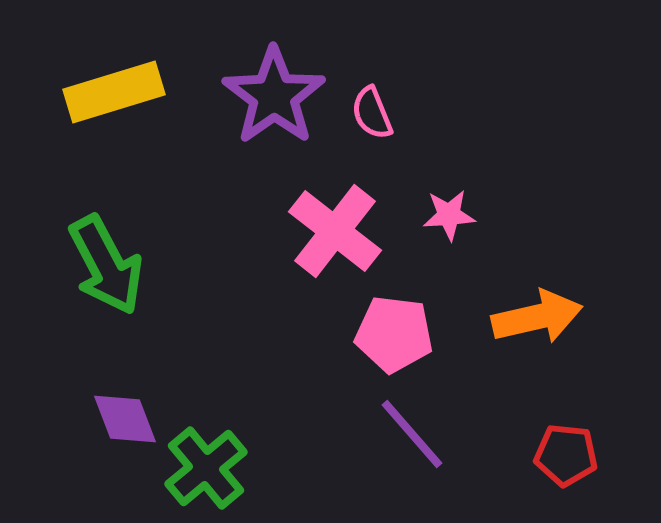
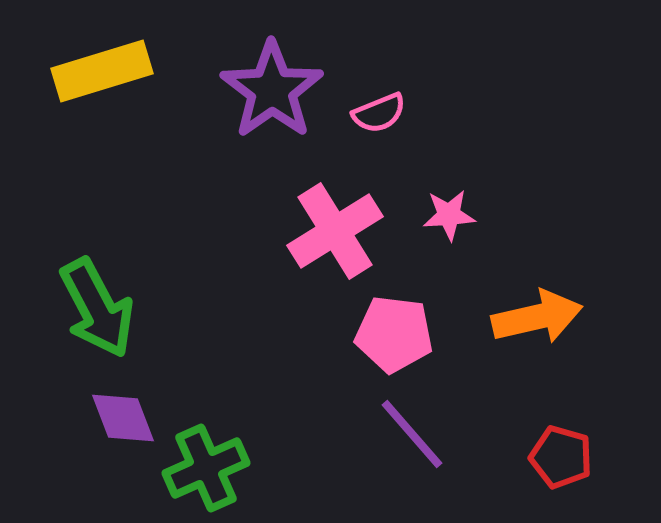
yellow rectangle: moved 12 px left, 21 px up
purple star: moved 2 px left, 6 px up
pink semicircle: moved 7 px right; rotated 90 degrees counterclockwise
pink cross: rotated 20 degrees clockwise
green arrow: moved 9 px left, 43 px down
purple diamond: moved 2 px left, 1 px up
red pentagon: moved 5 px left, 2 px down; rotated 10 degrees clockwise
green cross: rotated 16 degrees clockwise
